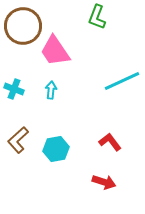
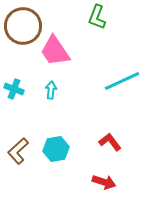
brown L-shape: moved 11 px down
